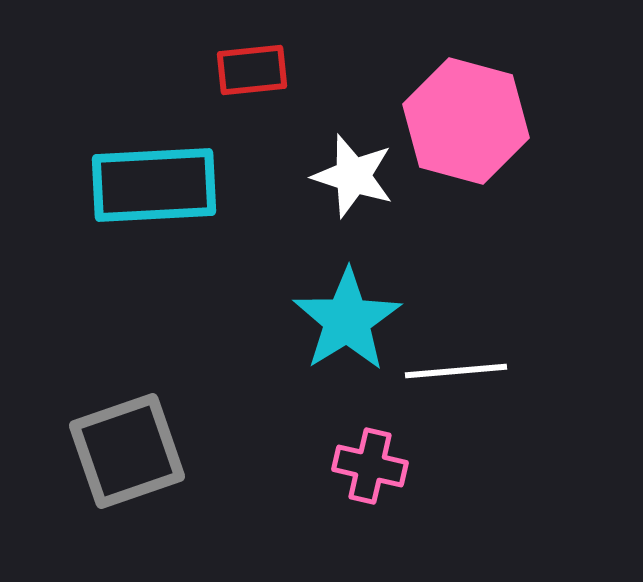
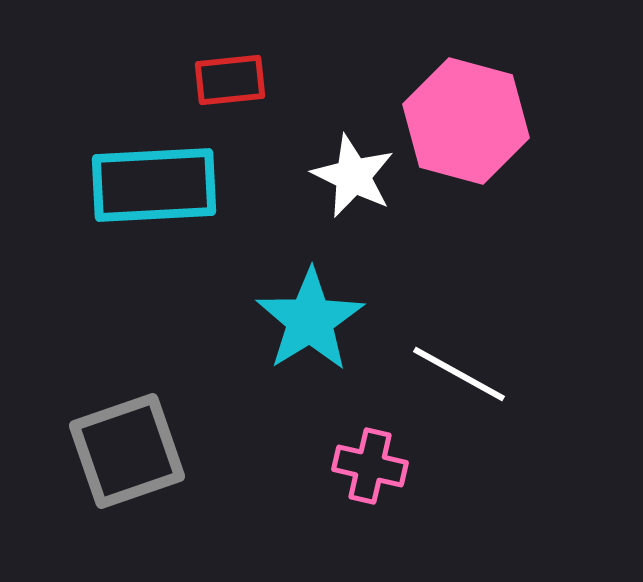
red rectangle: moved 22 px left, 10 px down
white star: rotated 8 degrees clockwise
cyan star: moved 37 px left
white line: moved 3 px right, 3 px down; rotated 34 degrees clockwise
